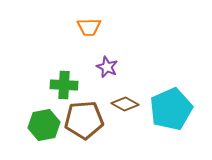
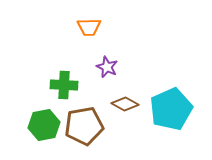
brown pentagon: moved 6 px down; rotated 6 degrees counterclockwise
